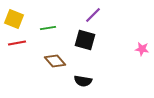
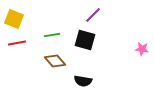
green line: moved 4 px right, 7 px down
